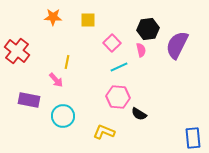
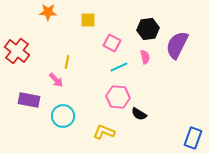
orange star: moved 5 px left, 5 px up
pink square: rotated 18 degrees counterclockwise
pink semicircle: moved 4 px right, 7 px down
blue rectangle: rotated 25 degrees clockwise
